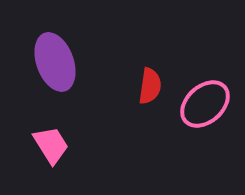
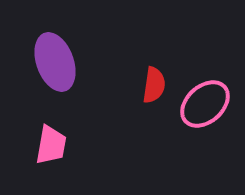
red semicircle: moved 4 px right, 1 px up
pink trapezoid: rotated 42 degrees clockwise
